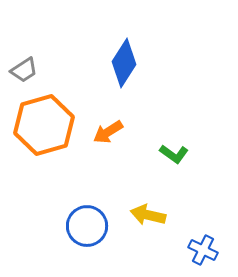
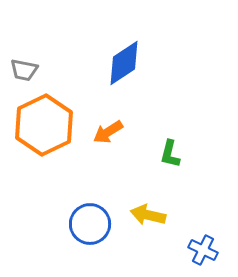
blue diamond: rotated 24 degrees clockwise
gray trapezoid: rotated 44 degrees clockwise
orange hexagon: rotated 10 degrees counterclockwise
green L-shape: moved 4 px left; rotated 68 degrees clockwise
blue circle: moved 3 px right, 2 px up
